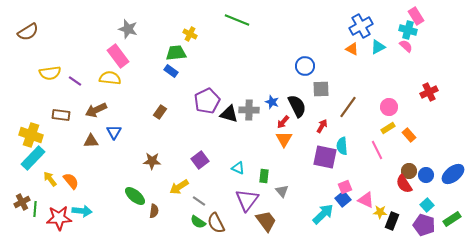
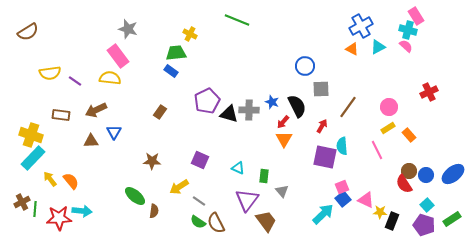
purple square at (200, 160): rotated 30 degrees counterclockwise
pink square at (345, 187): moved 3 px left
